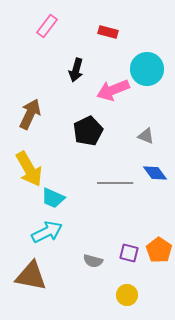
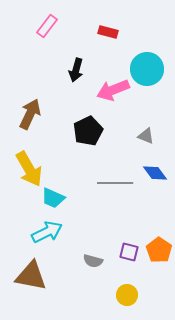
purple square: moved 1 px up
